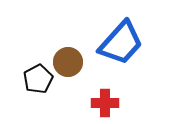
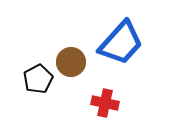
brown circle: moved 3 px right
red cross: rotated 12 degrees clockwise
